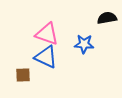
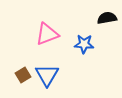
pink triangle: rotated 40 degrees counterclockwise
blue triangle: moved 1 px right, 18 px down; rotated 35 degrees clockwise
brown square: rotated 28 degrees counterclockwise
